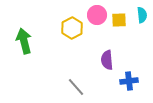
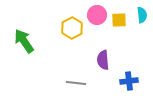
green arrow: rotated 20 degrees counterclockwise
purple semicircle: moved 4 px left
gray line: moved 4 px up; rotated 42 degrees counterclockwise
